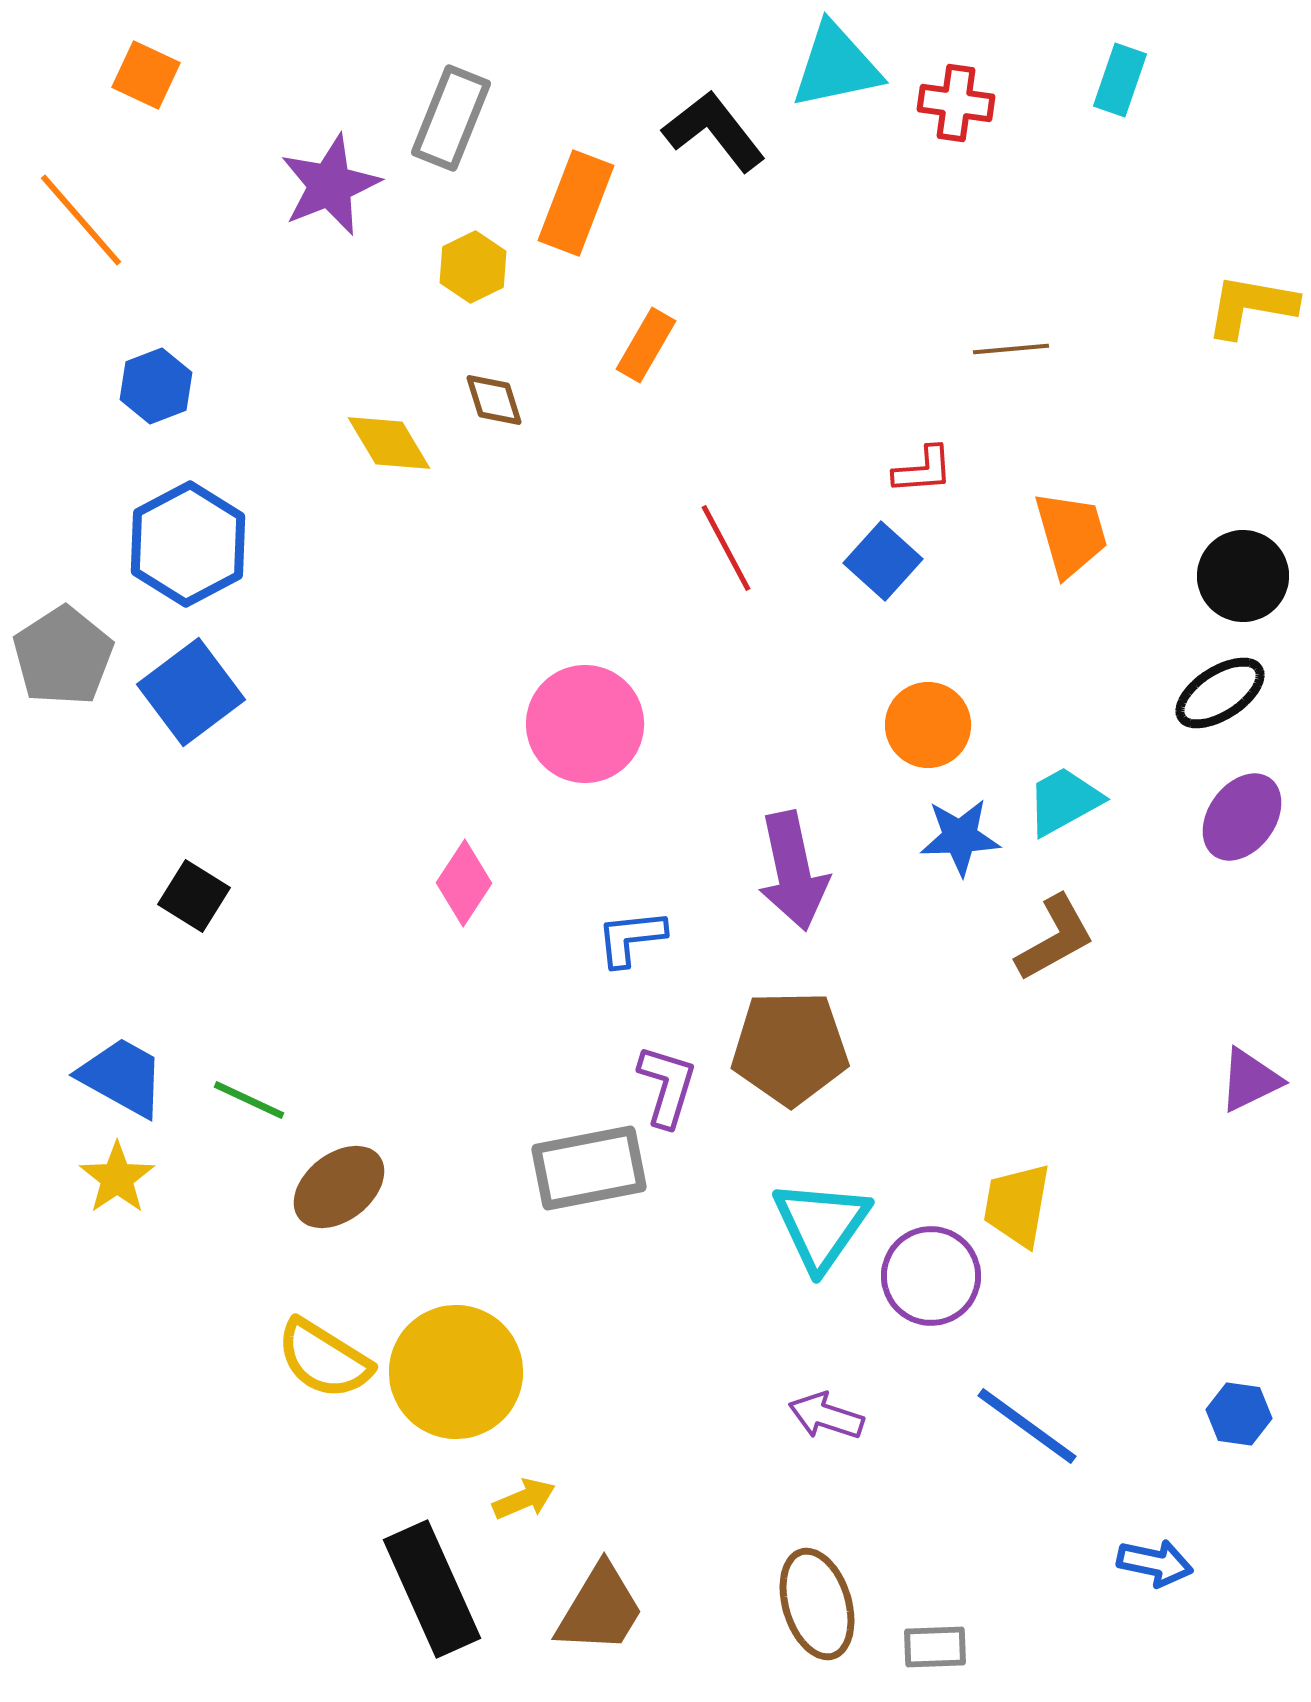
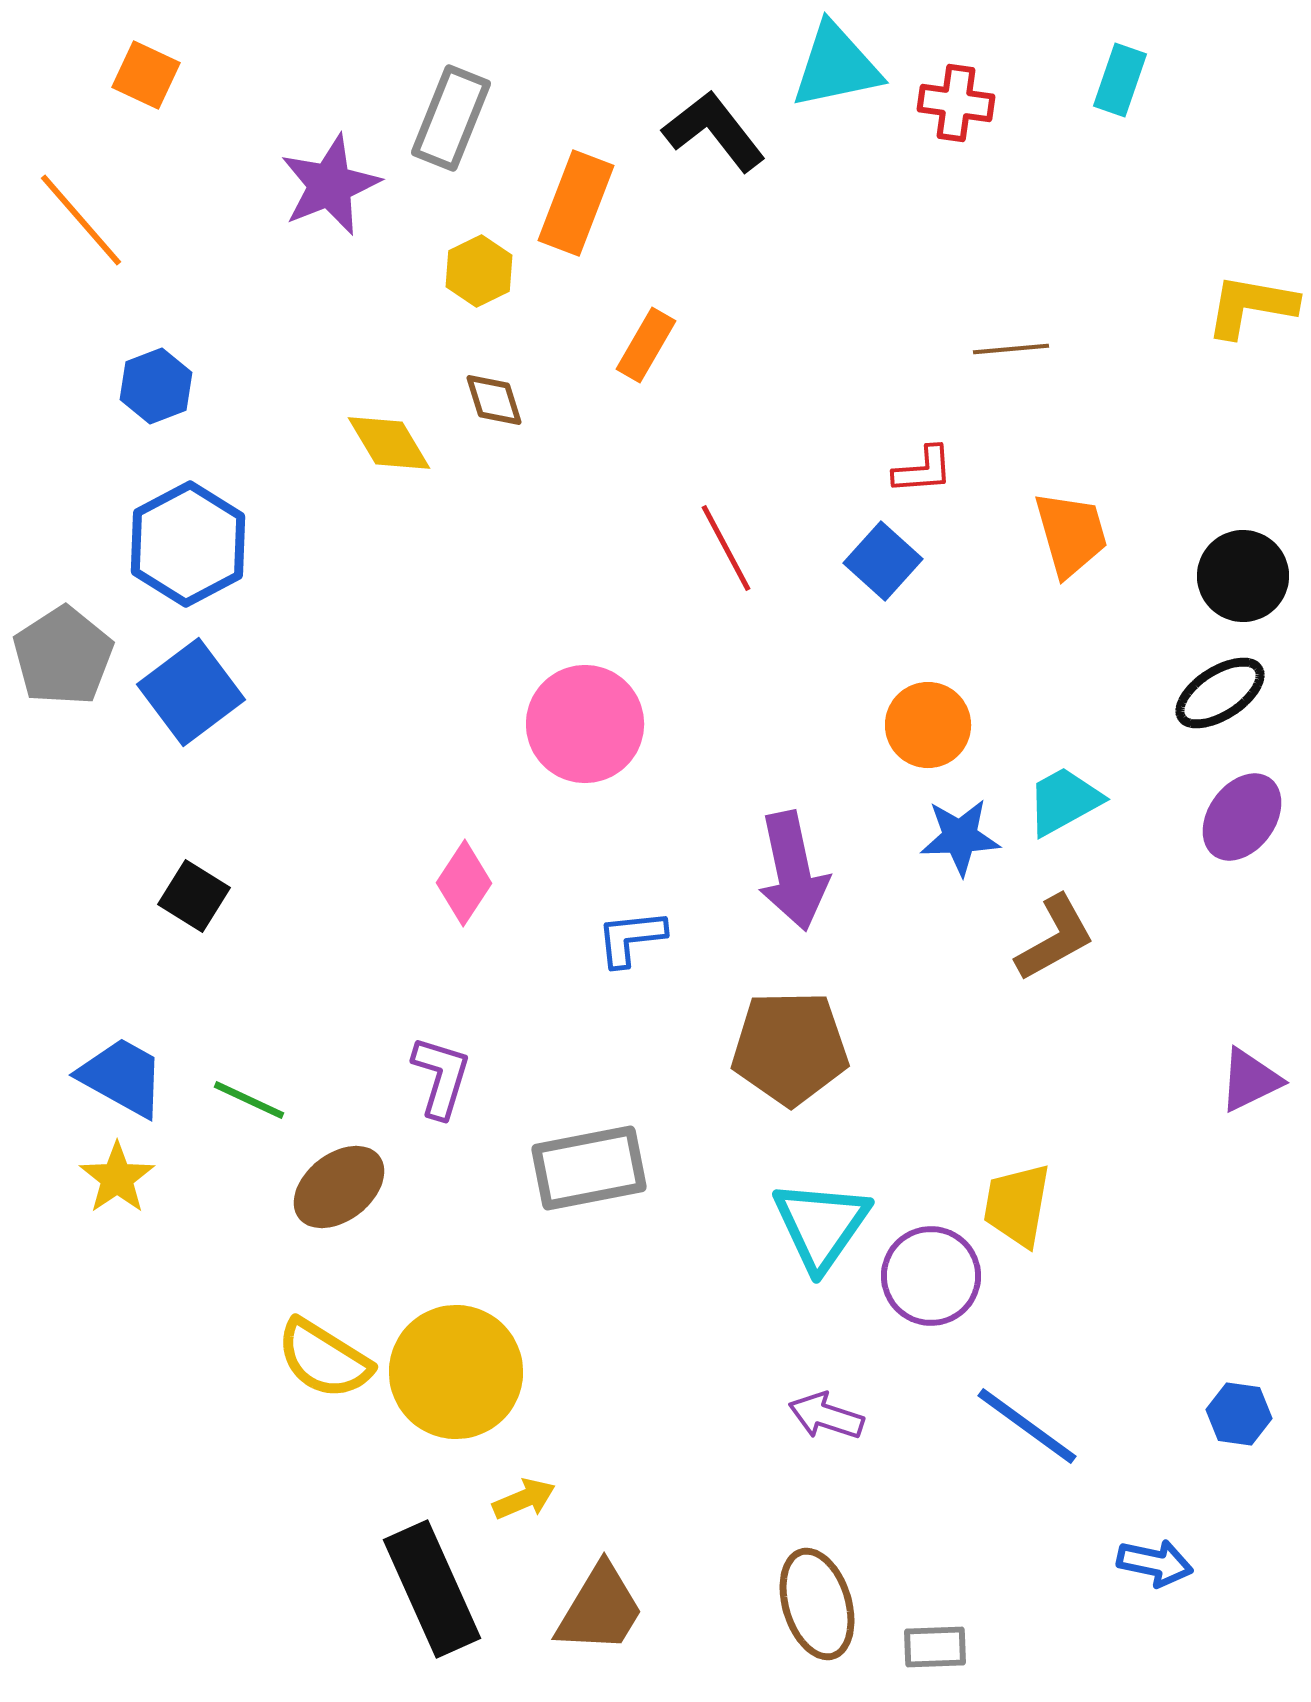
yellow hexagon at (473, 267): moved 6 px right, 4 px down
purple L-shape at (667, 1086): moved 226 px left, 9 px up
